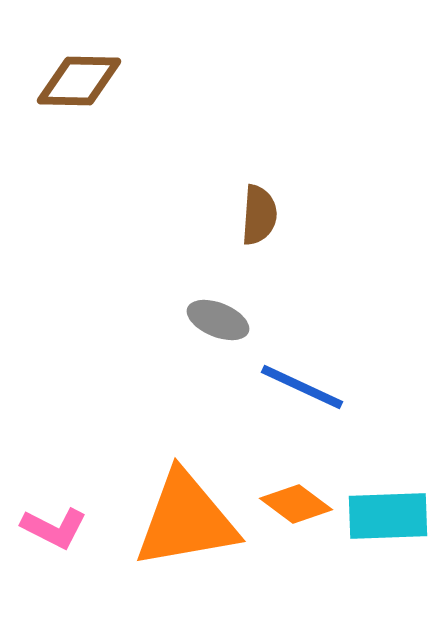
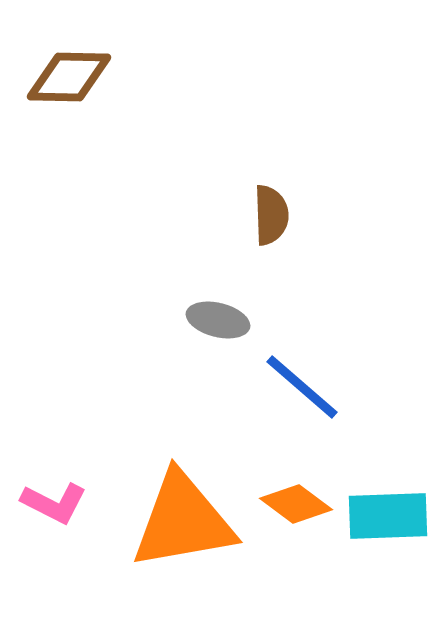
brown diamond: moved 10 px left, 4 px up
brown semicircle: moved 12 px right; rotated 6 degrees counterclockwise
gray ellipse: rotated 8 degrees counterclockwise
blue line: rotated 16 degrees clockwise
orange triangle: moved 3 px left, 1 px down
pink L-shape: moved 25 px up
